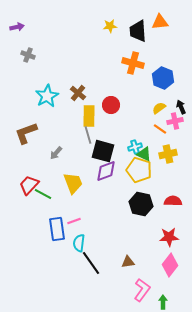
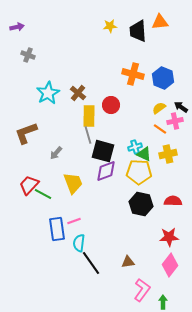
orange cross: moved 11 px down
cyan star: moved 1 px right, 3 px up
black arrow: rotated 32 degrees counterclockwise
yellow pentagon: moved 2 px down; rotated 15 degrees counterclockwise
